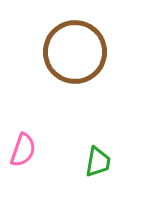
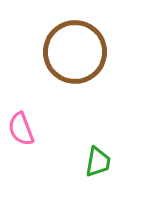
pink semicircle: moved 2 px left, 21 px up; rotated 140 degrees clockwise
